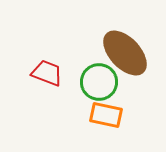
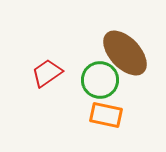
red trapezoid: rotated 56 degrees counterclockwise
green circle: moved 1 px right, 2 px up
